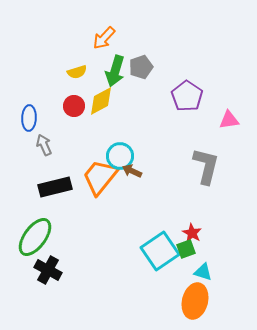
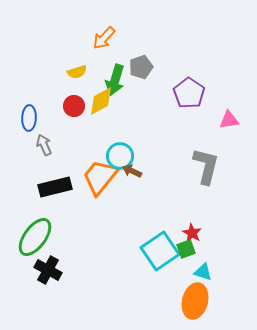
green arrow: moved 9 px down
purple pentagon: moved 2 px right, 3 px up
